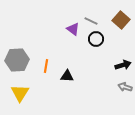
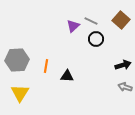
purple triangle: moved 3 px up; rotated 40 degrees clockwise
